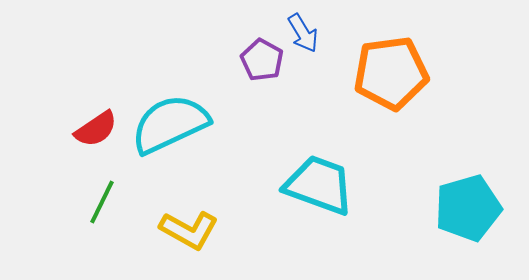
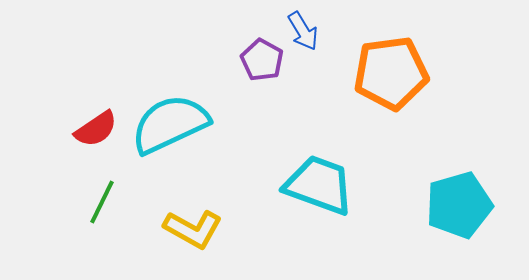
blue arrow: moved 2 px up
cyan pentagon: moved 9 px left, 3 px up
yellow L-shape: moved 4 px right, 1 px up
